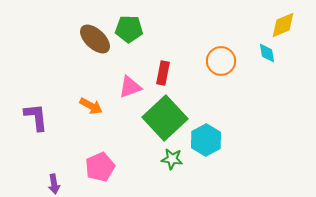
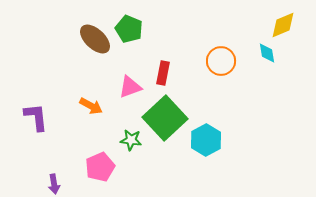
green pentagon: rotated 20 degrees clockwise
green star: moved 41 px left, 19 px up
